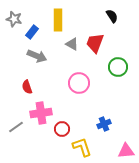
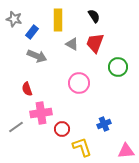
black semicircle: moved 18 px left
red semicircle: moved 2 px down
